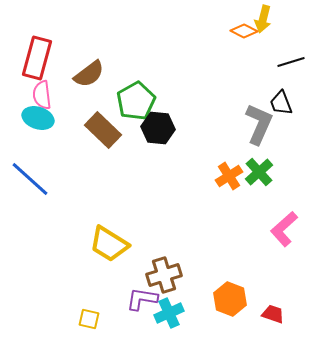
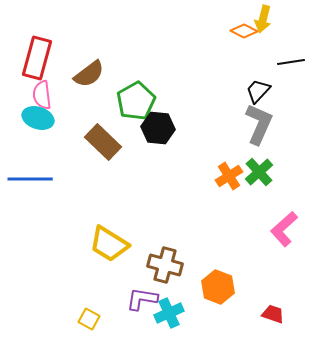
black line: rotated 8 degrees clockwise
black trapezoid: moved 23 px left, 12 px up; rotated 64 degrees clockwise
brown rectangle: moved 12 px down
blue line: rotated 42 degrees counterclockwise
brown cross: moved 1 px right, 10 px up; rotated 32 degrees clockwise
orange hexagon: moved 12 px left, 12 px up
yellow square: rotated 15 degrees clockwise
